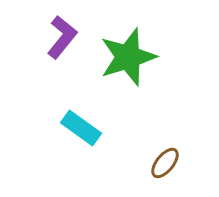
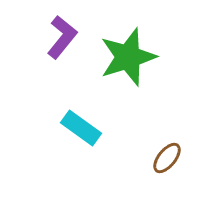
brown ellipse: moved 2 px right, 5 px up
